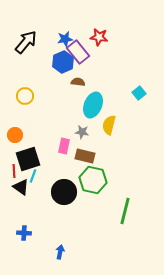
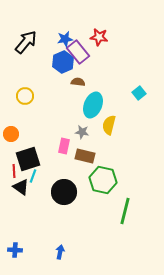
orange circle: moved 4 px left, 1 px up
green hexagon: moved 10 px right
blue cross: moved 9 px left, 17 px down
